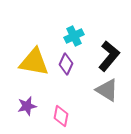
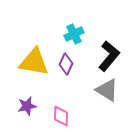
cyan cross: moved 2 px up
pink diamond: rotated 10 degrees counterclockwise
